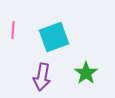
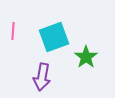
pink line: moved 1 px down
green star: moved 16 px up
